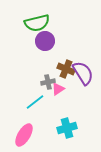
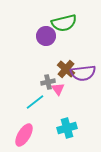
green semicircle: moved 27 px right
purple circle: moved 1 px right, 5 px up
brown cross: rotated 18 degrees clockwise
purple semicircle: rotated 115 degrees clockwise
pink triangle: rotated 32 degrees counterclockwise
